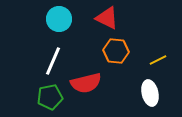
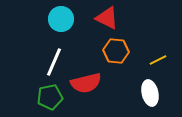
cyan circle: moved 2 px right
white line: moved 1 px right, 1 px down
